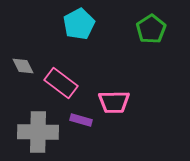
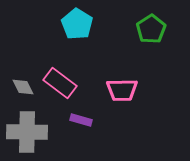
cyan pentagon: moved 2 px left; rotated 12 degrees counterclockwise
gray diamond: moved 21 px down
pink rectangle: moved 1 px left
pink trapezoid: moved 8 px right, 12 px up
gray cross: moved 11 px left
